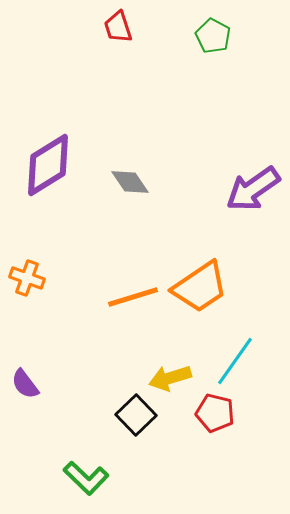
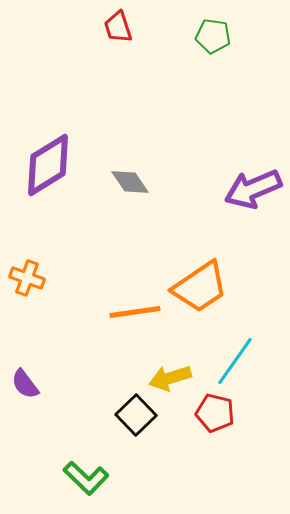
green pentagon: rotated 20 degrees counterclockwise
purple arrow: rotated 12 degrees clockwise
orange line: moved 2 px right, 15 px down; rotated 9 degrees clockwise
